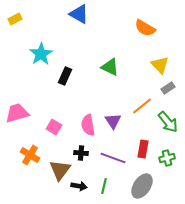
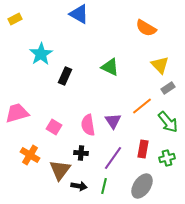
orange semicircle: moved 1 px right
purple line: rotated 75 degrees counterclockwise
